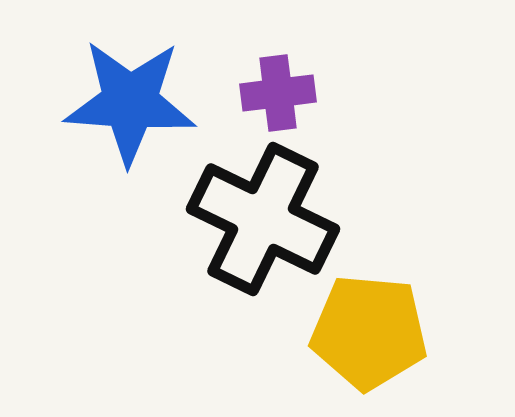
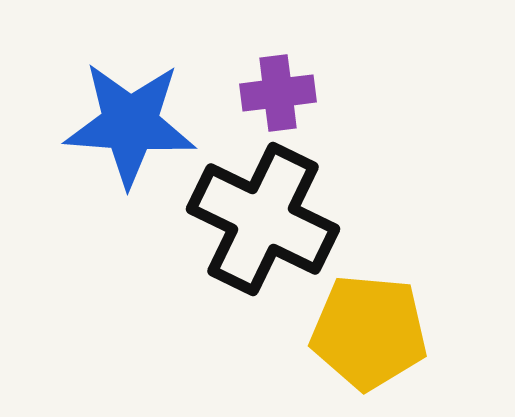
blue star: moved 22 px down
